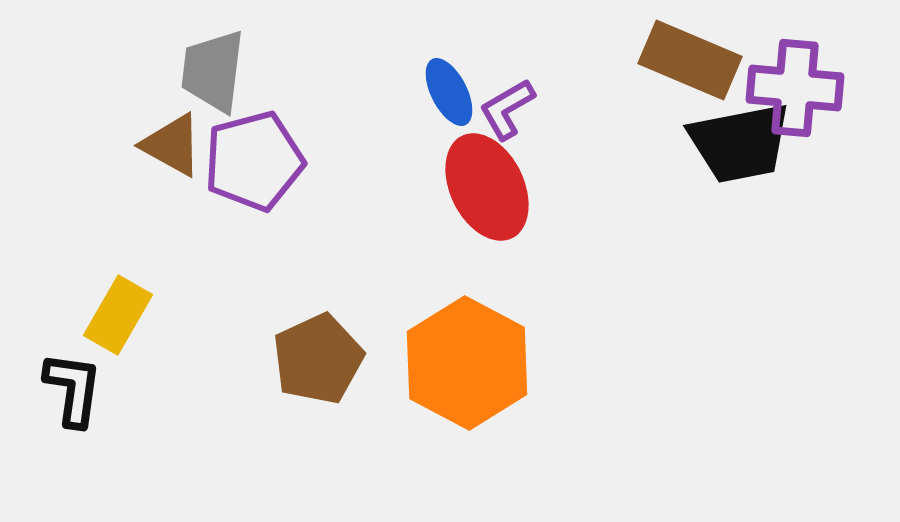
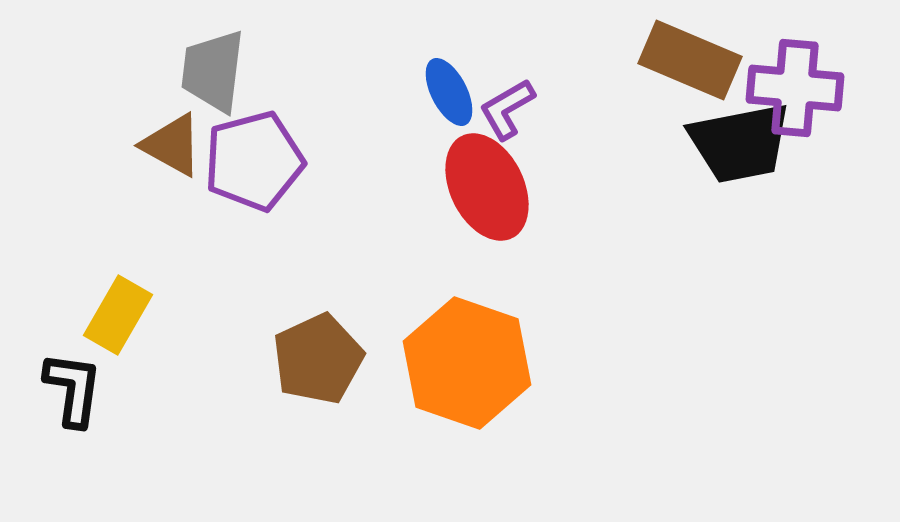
orange hexagon: rotated 9 degrees counterclockwise
